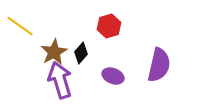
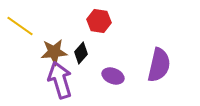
red hexagon: moved 10 px left, 5 px up; rotated 25 degrees clockwise
brown star: rotated 24 degrees clockwise
